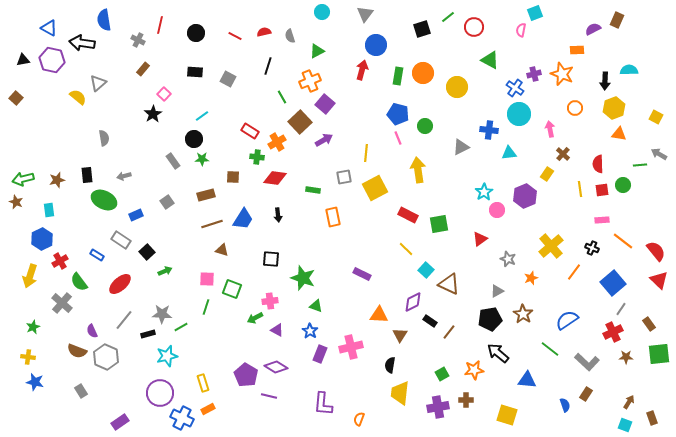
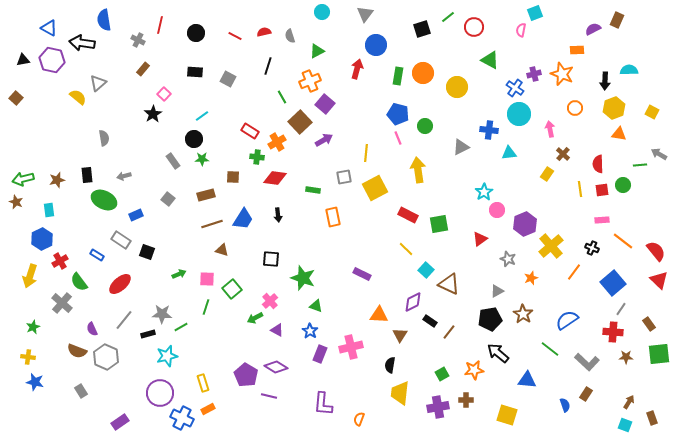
red arrow at (362, 70): moved 5 px left, 1 px up
yellow square at (656, 117): moved 4 px left, 5 px up
purple hexagon at (525, 196): moved 28 px down
gray square at (167, 202): moved 1 px right, 3 px up; rotated 16 degrees counterclockwise
black square at (147, 252): rotated 28 degrees counterclockwise
green arrow at (165, 271): moved 14 px right, 3 px down
green square at (232, 289): rotated 30 degrees clockwise
pink cross at (270, 301): rotated 35 degrees counterclockwise
purple semicircle at (92, 331): moved 2 px up
red cross at (613, 332): rotated 30 degrees clockwise
